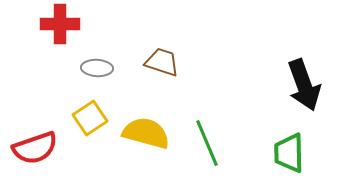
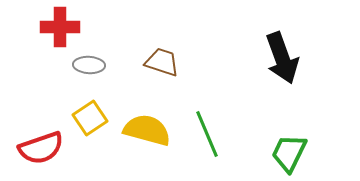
red cross: moved 3 px down
gray ellipse: moved 8 px left, 3 px up
black arrow: moved 22 px left, 27 px up
yellow semicircle: moved 1 px right, 3 px up
green line: moved 9 px up
red semicircle: moved 6 px right
green trapezoid: rotated 27 degrees clockwise
